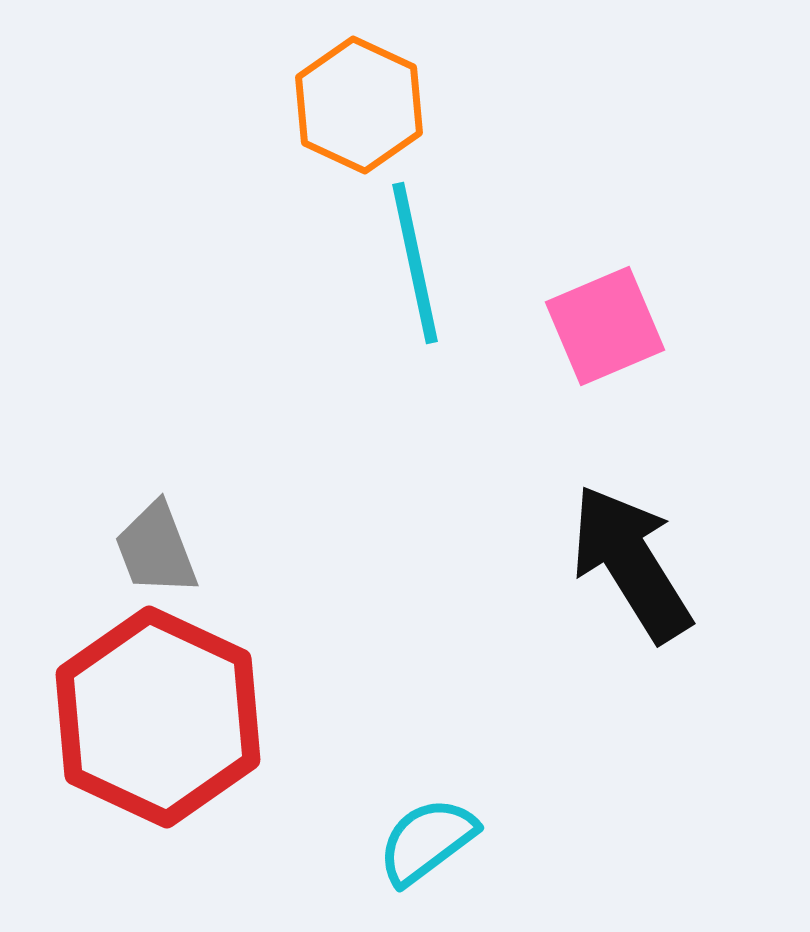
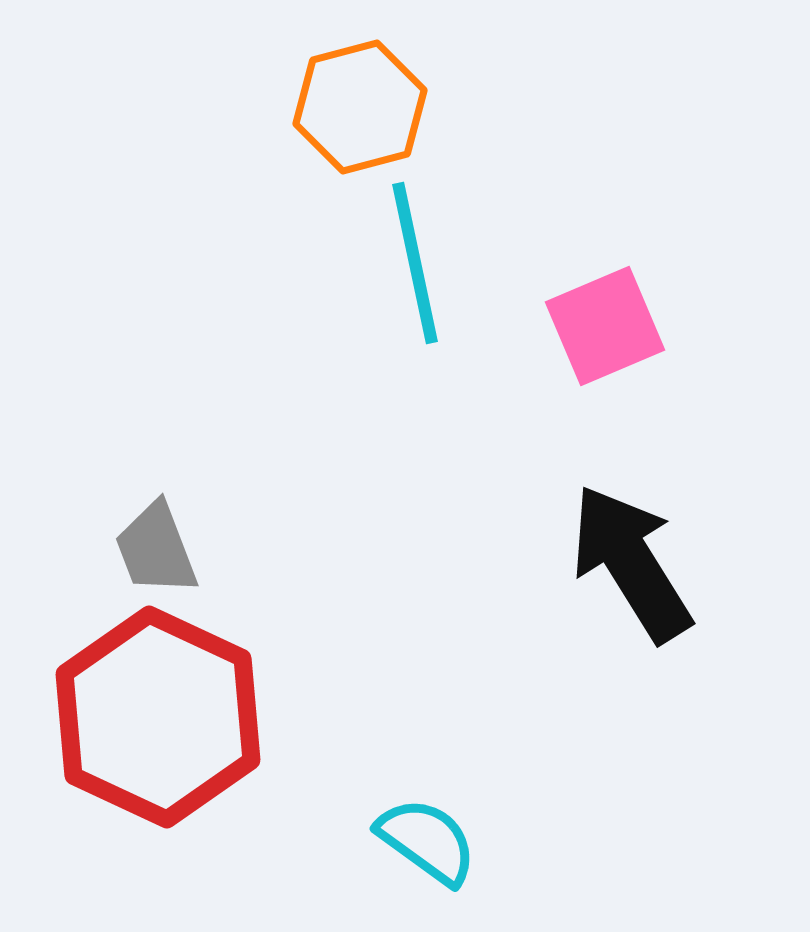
orange hexagon: moved 1 px right, 2 px down; rotated 20 degrees clockwise
cyan semicircle: rotated 73 degrees clockwise
